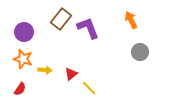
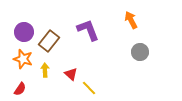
brown rectangle: moved 12 px left, 22 px down
purple L-shape: moved 2 px down
yellow arrow: rotated 96 degrees counterclockwise
red triangle: rotated 40 degrees counterclockwise
